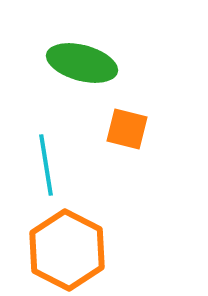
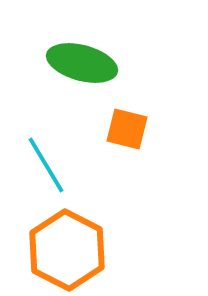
cyan line: rotated 22 degrees counterclockwise
